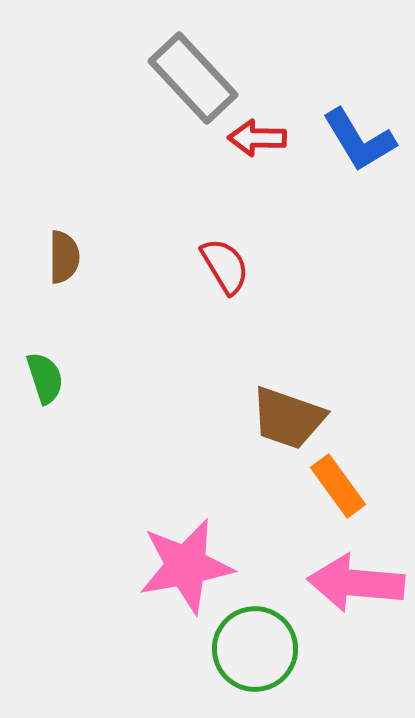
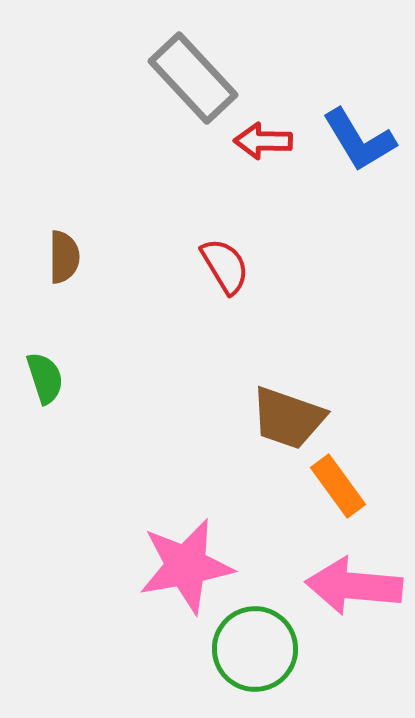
red arrow: moved 6 px right, 3 px down
pink arrow: moved 2 px left, 3 px down
